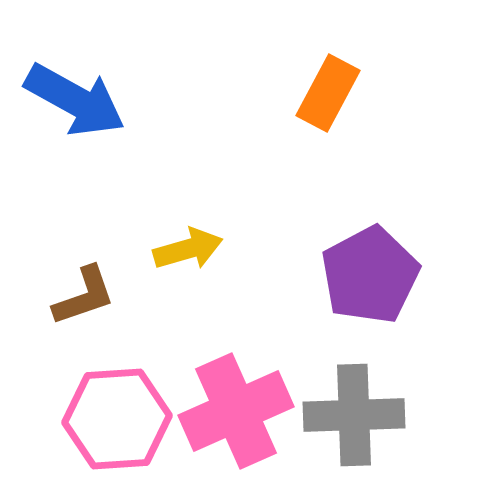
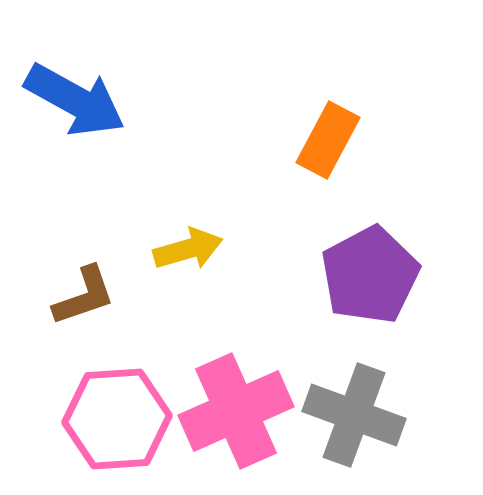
orange rectangle: moved 47 px down
gray cross: rotated 22 degrees clockwise
